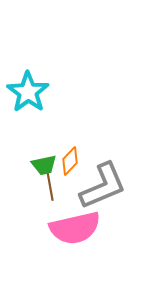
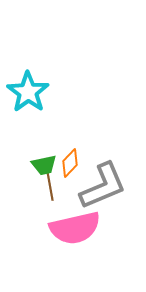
orange diamond: moved 2 px down
